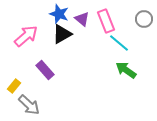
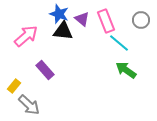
gray circle: moved 3 px left, 1 px down
black triangle: moved 1 px right, 3 px up; rotated 35 degrees clockwise
